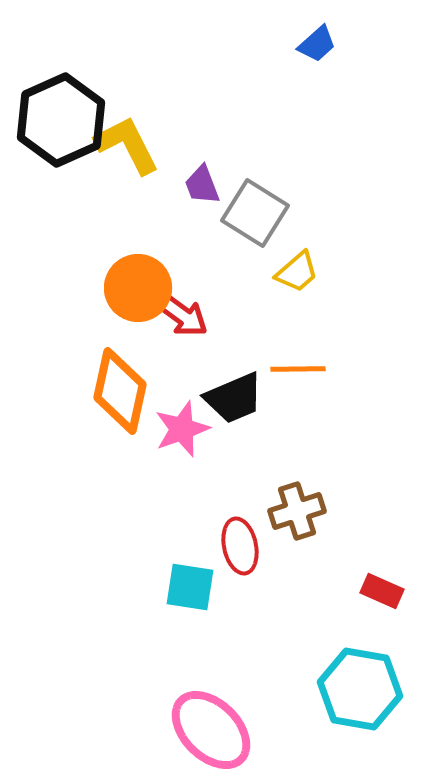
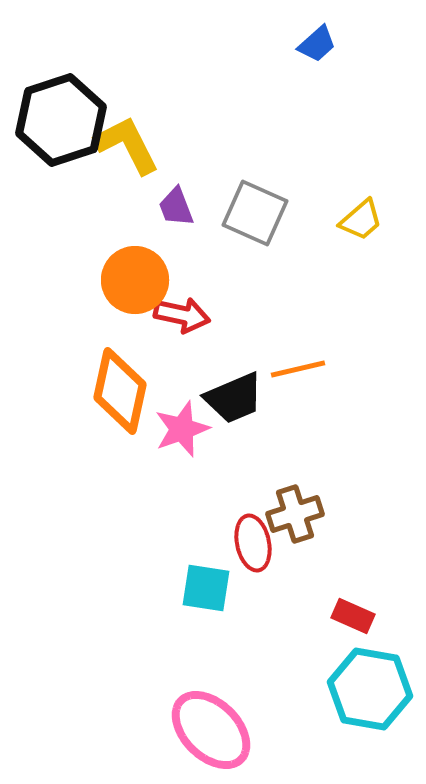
black hexagon: rotated 6 degrees clockwise
purple trapezoid: moved 26 px left, 22 px down
gray square: rotated 8 degrees counterclockwise
yellow trapezoid: moved 64 px right, 52 px up
orange circle: moved 3 px left, 8 px up
red arrow: rotated 24 degrees counterclockwise
orange line: rotated 12 degrees counterclockwise
brown cross: moved 2 px left, 3 px down
red ellipse: moved 13 px right, 3 px up
cyan square: moved 16 px right, 1 px down
red rectangle: moved 29 px left, 25 px down
cyan hexagon: moved 10 px right
